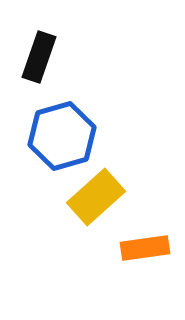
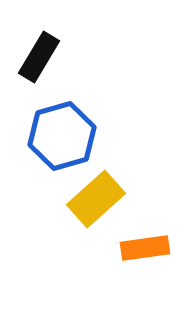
black rectangle: rotated 12 degrees clockwise
yellow rectangle: moved 2 px down
